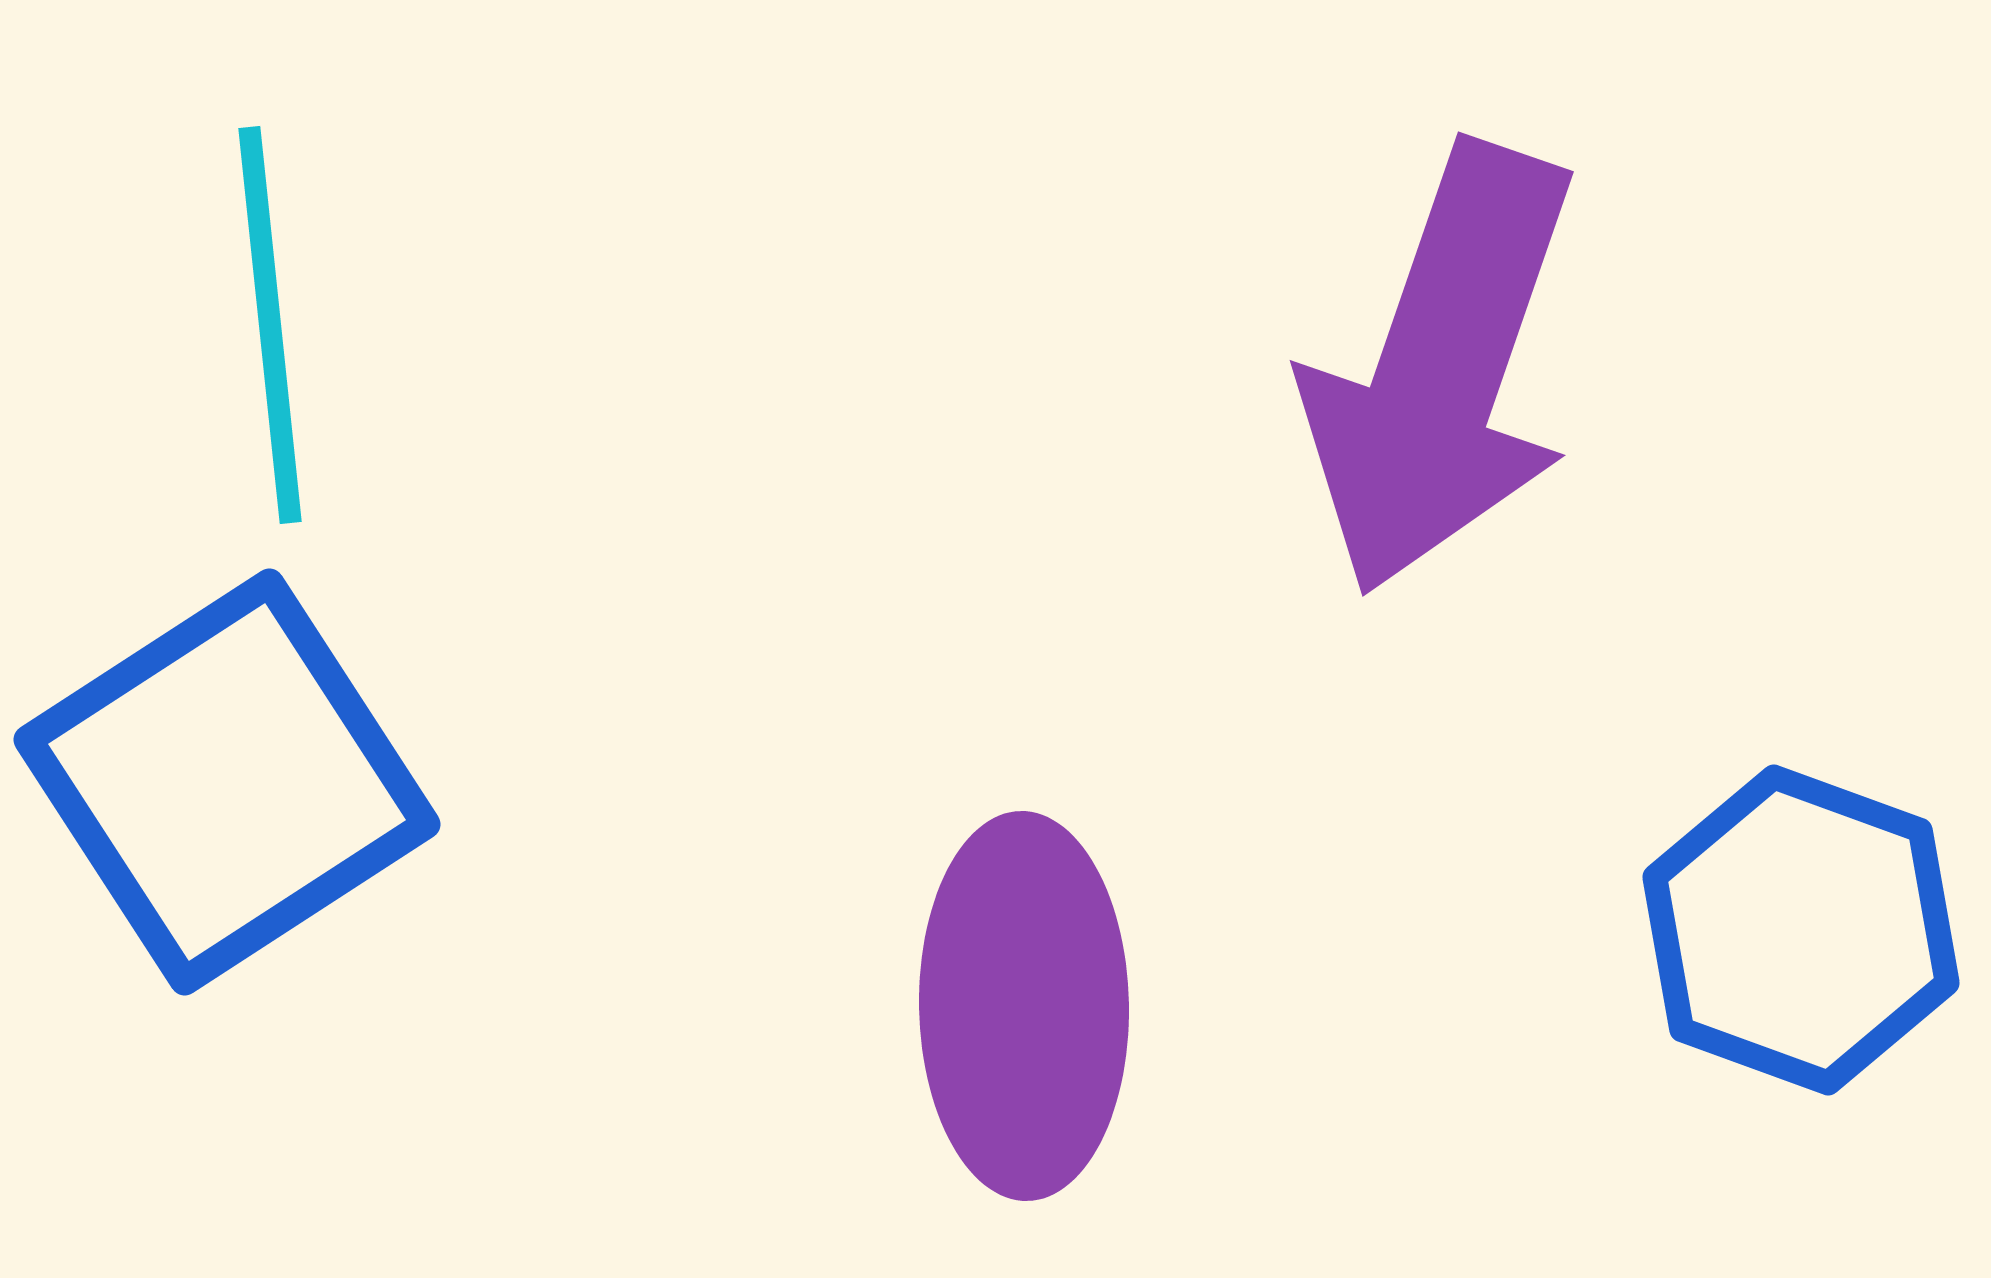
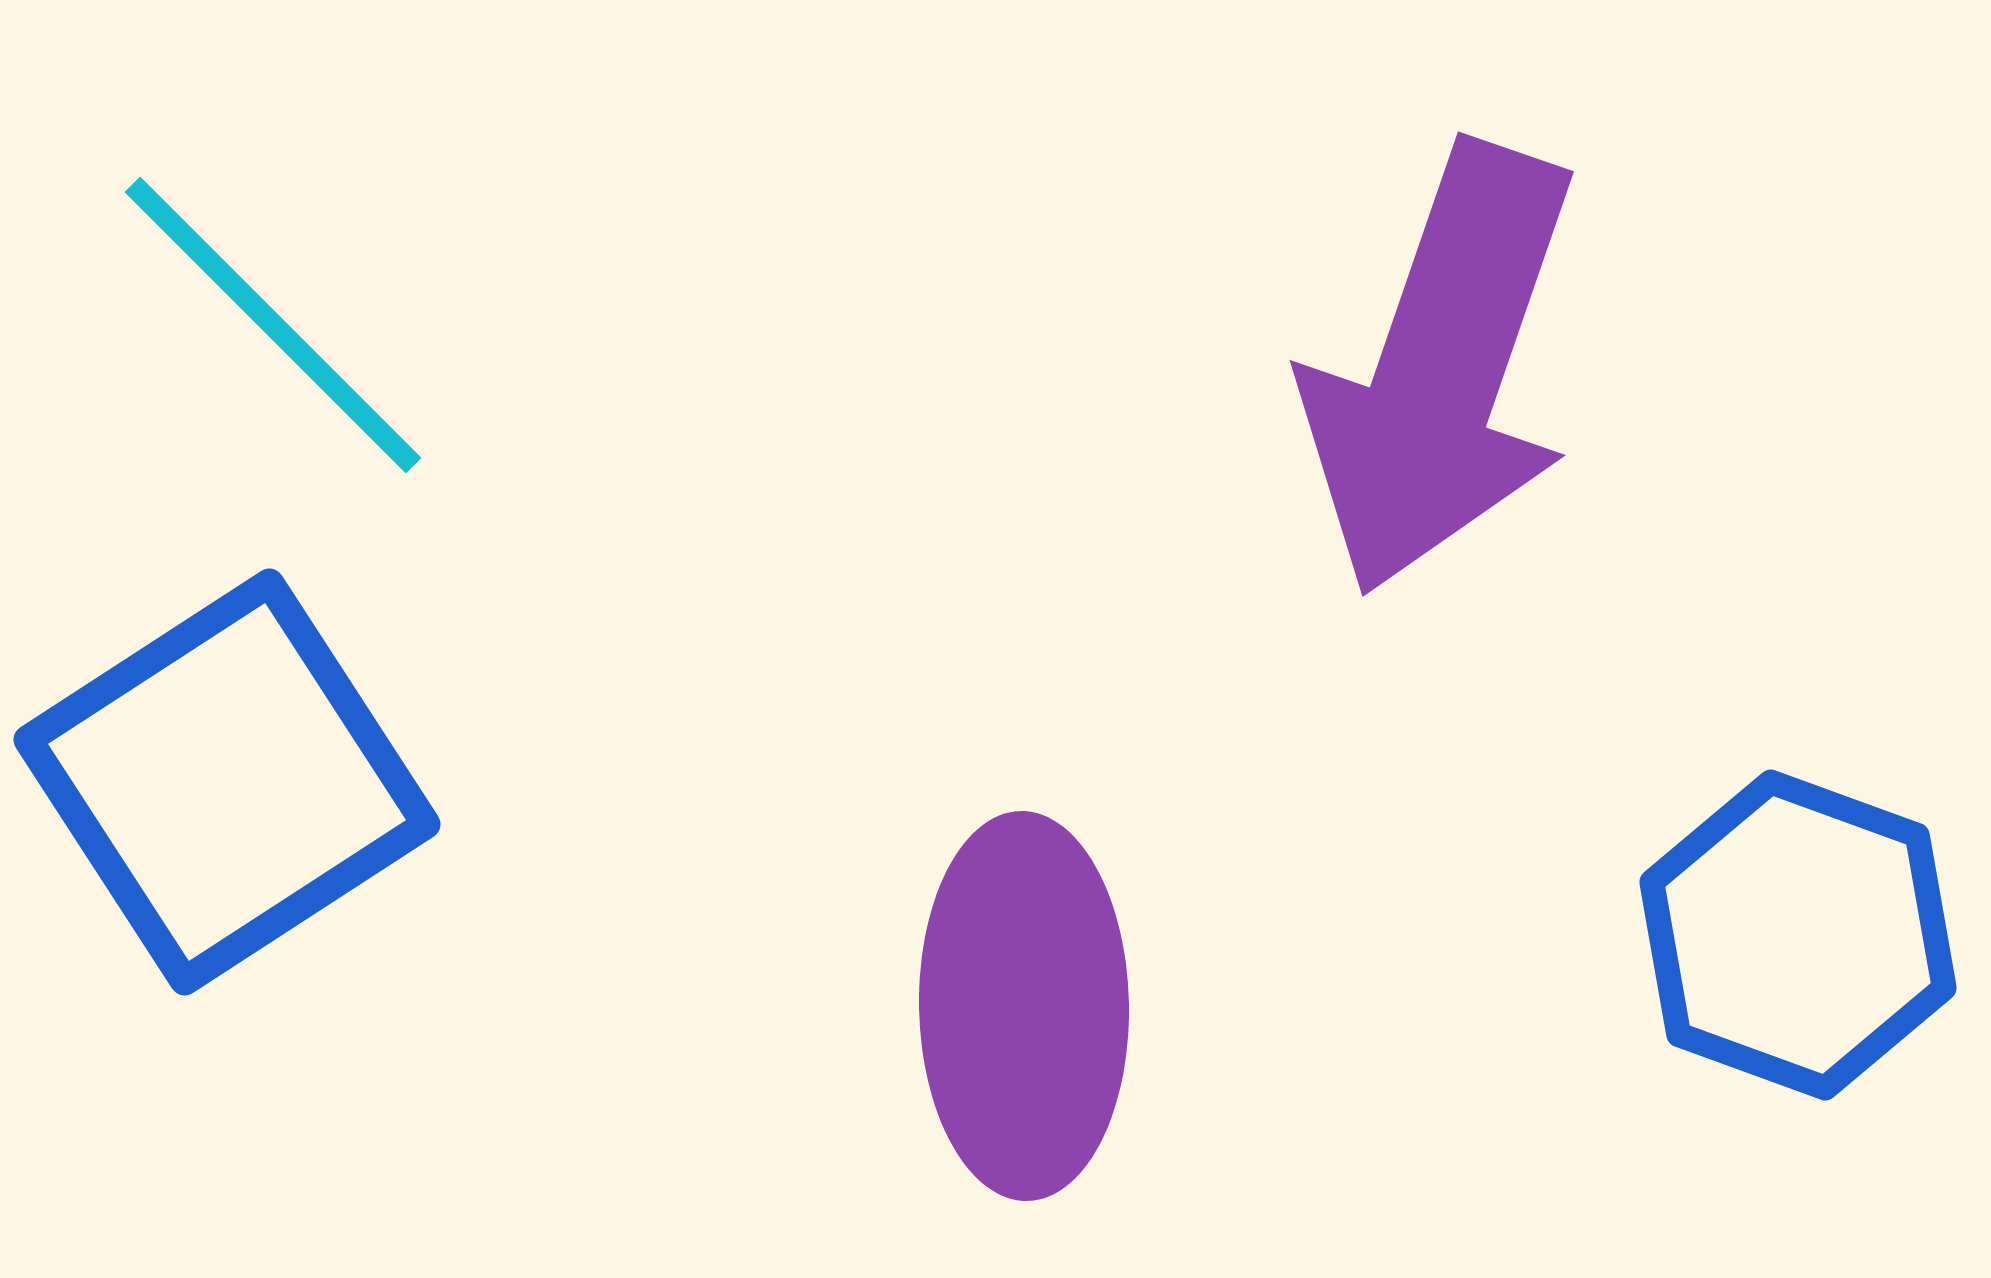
cyan line: moved 3 px right; rotated 39 degrees counterclockwise
blue hexagon: moved 3 px left, 5 px down
